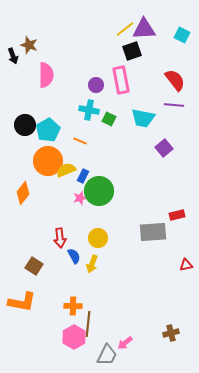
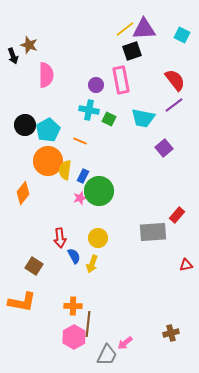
purple line: rotated 42 degrees counterclockwise
yellow semicircle: moved 1 px left; rotated 60 degrees counterclockwise
red rectangle: rotated 35 degrees counterclockwise
